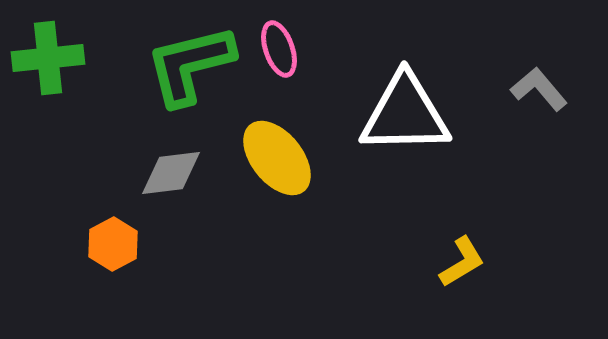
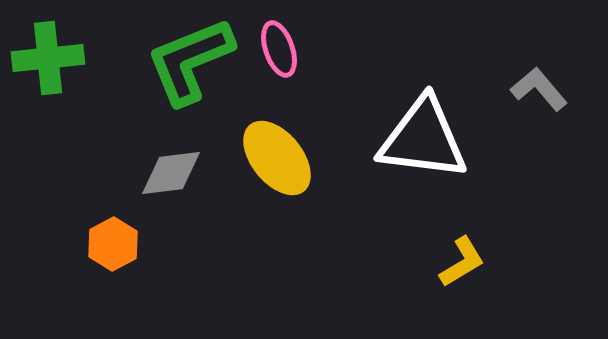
green L-shape: moved 4 px up; rotated 8 degrees counterclockwise
white triangle: moved 18 px right, 25 px down; rotated 8 degrees clockwise
